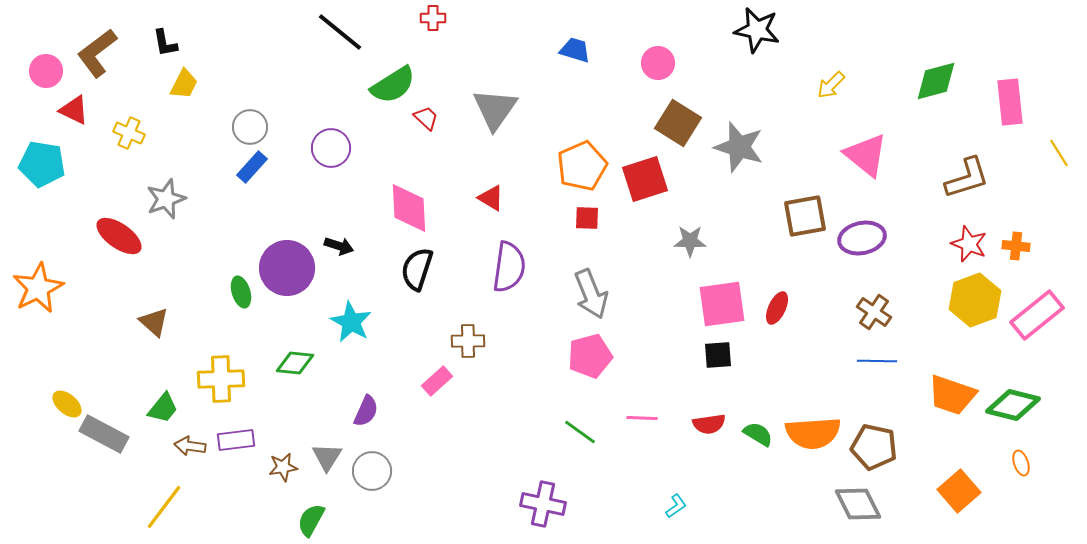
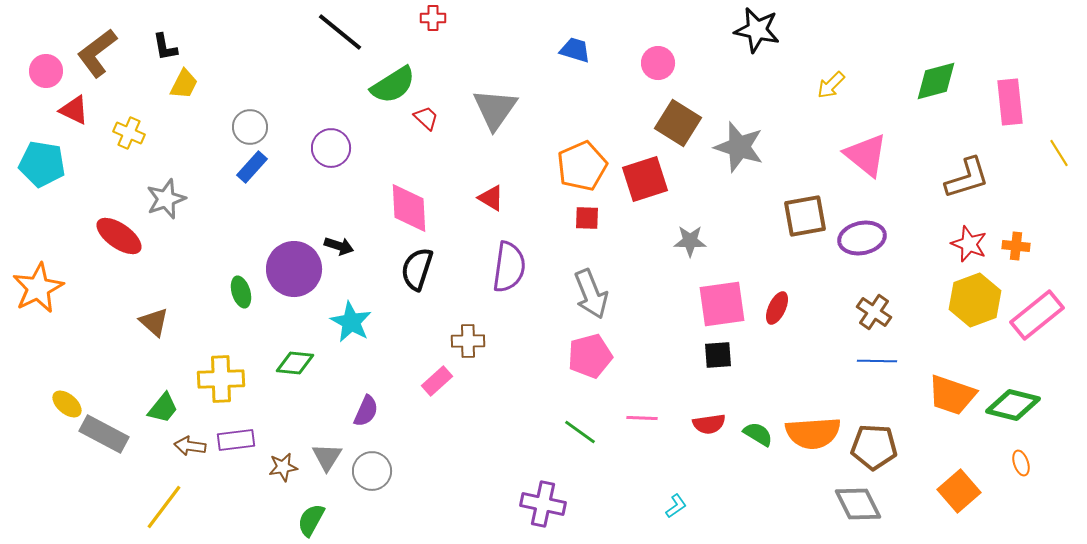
black L-shape at (165, 43): moved 4 px down
purple circle at (287, 268): moved 7 px right, 1 px down
brown pentagon at (874, 447): rotated 9 degrees counterclockwise
